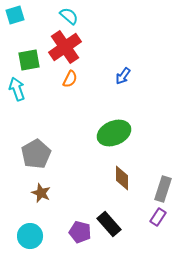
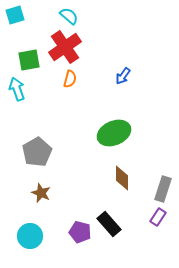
orange semicircle: rotated 12 degrees counterclockwise
gray pentagon: moved 1 px right, 2 px up
